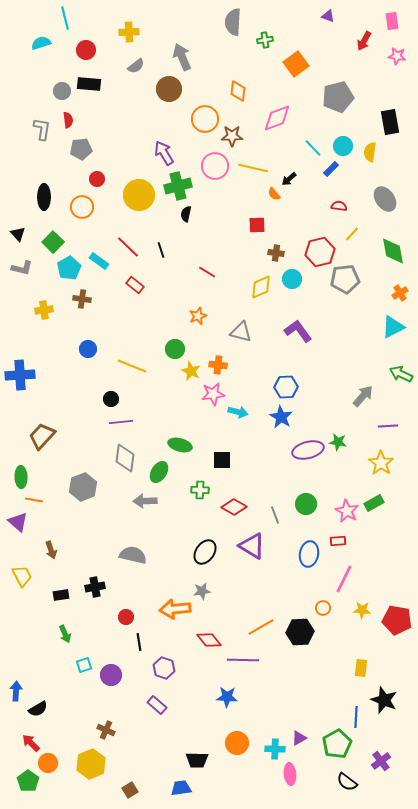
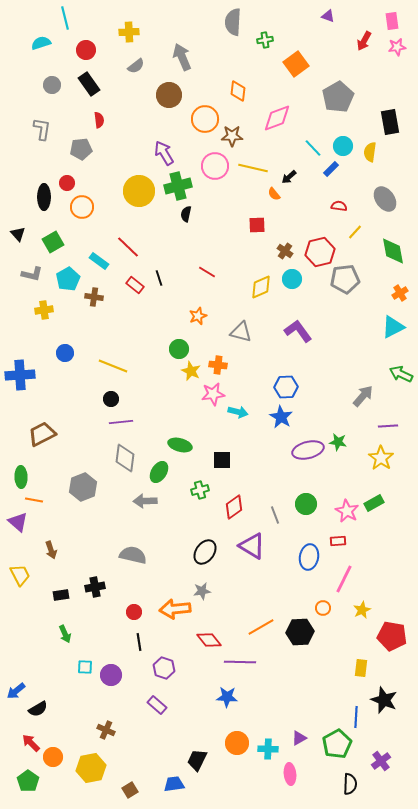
pink star at (397, 56): moved 9 px up; rotated 18 degrees counterclockwise
black rectangle at (89, 84): rotated 50 degrees clockwise
brown circle at (169, 89): moved 6 px down
gray circle at (62, 91): moved 10 px left, 6 px up
gray pentagon at (338, 97): rotated 16 degrees counterclockwise
red semicircle at (68, 120): moved 31 px right
red circle at (97, 179): moved 30 px left, 4 px down
black arrow at (289, 179): moved 2 px up
yellow circle at (139, 195): moved 4 px up
yellow line at (352, 234): moved 3 px right, 2 px up
green square at (53, 242): rotated 15 degrees clockwise
black line at (161, 250): moved 2 px left, 28 px down
brown cross at (276, 253): moved 9 px right, 2 px up; rotated 28 degrees clockwise
gray L-shape at (22, 268): moved 10 px right, 6 px down
cyan pentagon at (69, 268): moved 1 px left, 11 px down
brown cross at (82, 299): moved 12 px right, 2 px up
blue circle at (88, 349): moved 23 px left, 4 px down
green circle at (175, 349): moved 4 px right
yellow line at (132, 366): moved 19 px left
brown trapezoid at (42, 436): moved 2 px up; rotated 20 degrees clockwise
yellow star at (381, 463): moved 5 px up
green cross at (200, 490): rotated 18 degrees counterclockwise
red diamond at (234, 507): rotated 65 degrees counterclockwise
blue ellipse at (309, 554): moved 3 px down
yellow trapezoid at (22, 576): moved 2 px left, 1 px up
yellow star at (362, 610): rotated 30 degrees counterclockwise
red circle at (126, 617): moved 8 px right, 5 px up
red pentagon at (397, 620): moved 5 px left, 16 px down
purple line at (243, 660): moved 3 px left, 2 px down
cyan square at (84, 665): moved 1 px right, 2 px down; rotated 21 degrees clockwise
blue arrow at (16, 691): rotated 132 degrees counterclockwise
cyan cross at (275, 749): moved 7 px left
black trapezoid at (197, 760): rotated 115 degrees clockwise
orange circle at (48, 763): moved 5 px right, 6 px up
yellow hexagon at (91, 764): moved 4 px down; rotated 12 degrees clockwise
black semicircle at (347, 782): moved 3 px right, 2 px down; rotated 125 degrees counterclockwise
blue trapezoid at (181, 788): moved 7 px left, 4 px up
